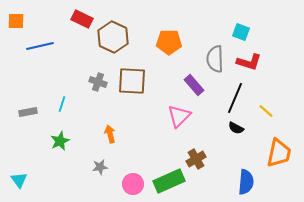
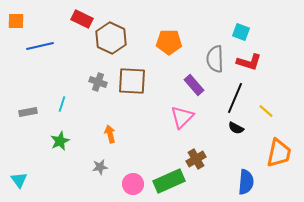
brown hexagon: moved 2 px left, 1 px down
pink triangle: moved 3 px right, 1 px down
